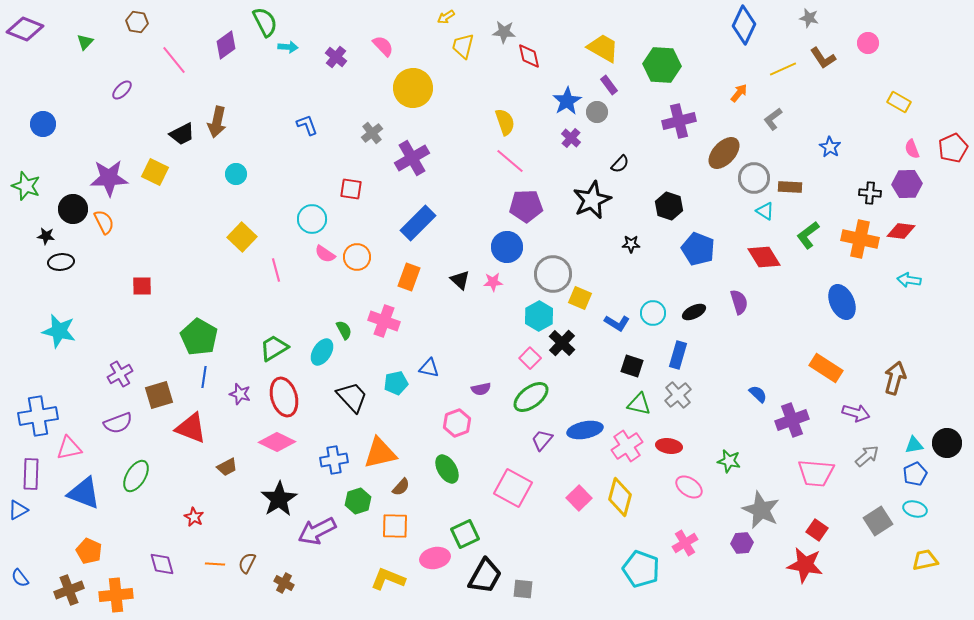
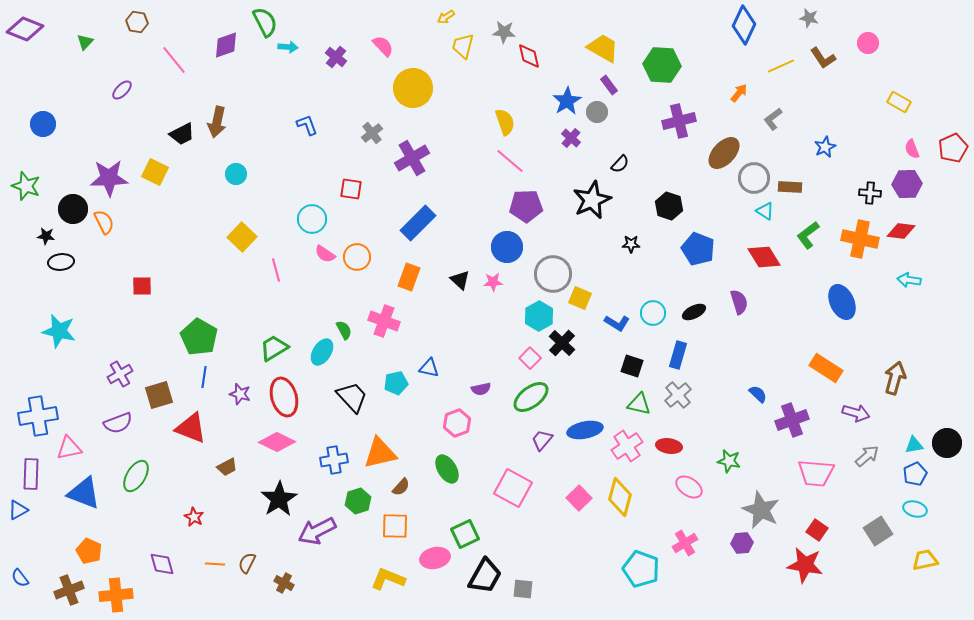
purple diamond at (226, 45): rotated 16 degrees clockwise
yellow line at (783, 69): moved 2 px left, 3 px up
blue star at (830, 147): moved 5 px left; rotated 15 degrees clockwise
gray square at (878, 521): moved 10 px down
